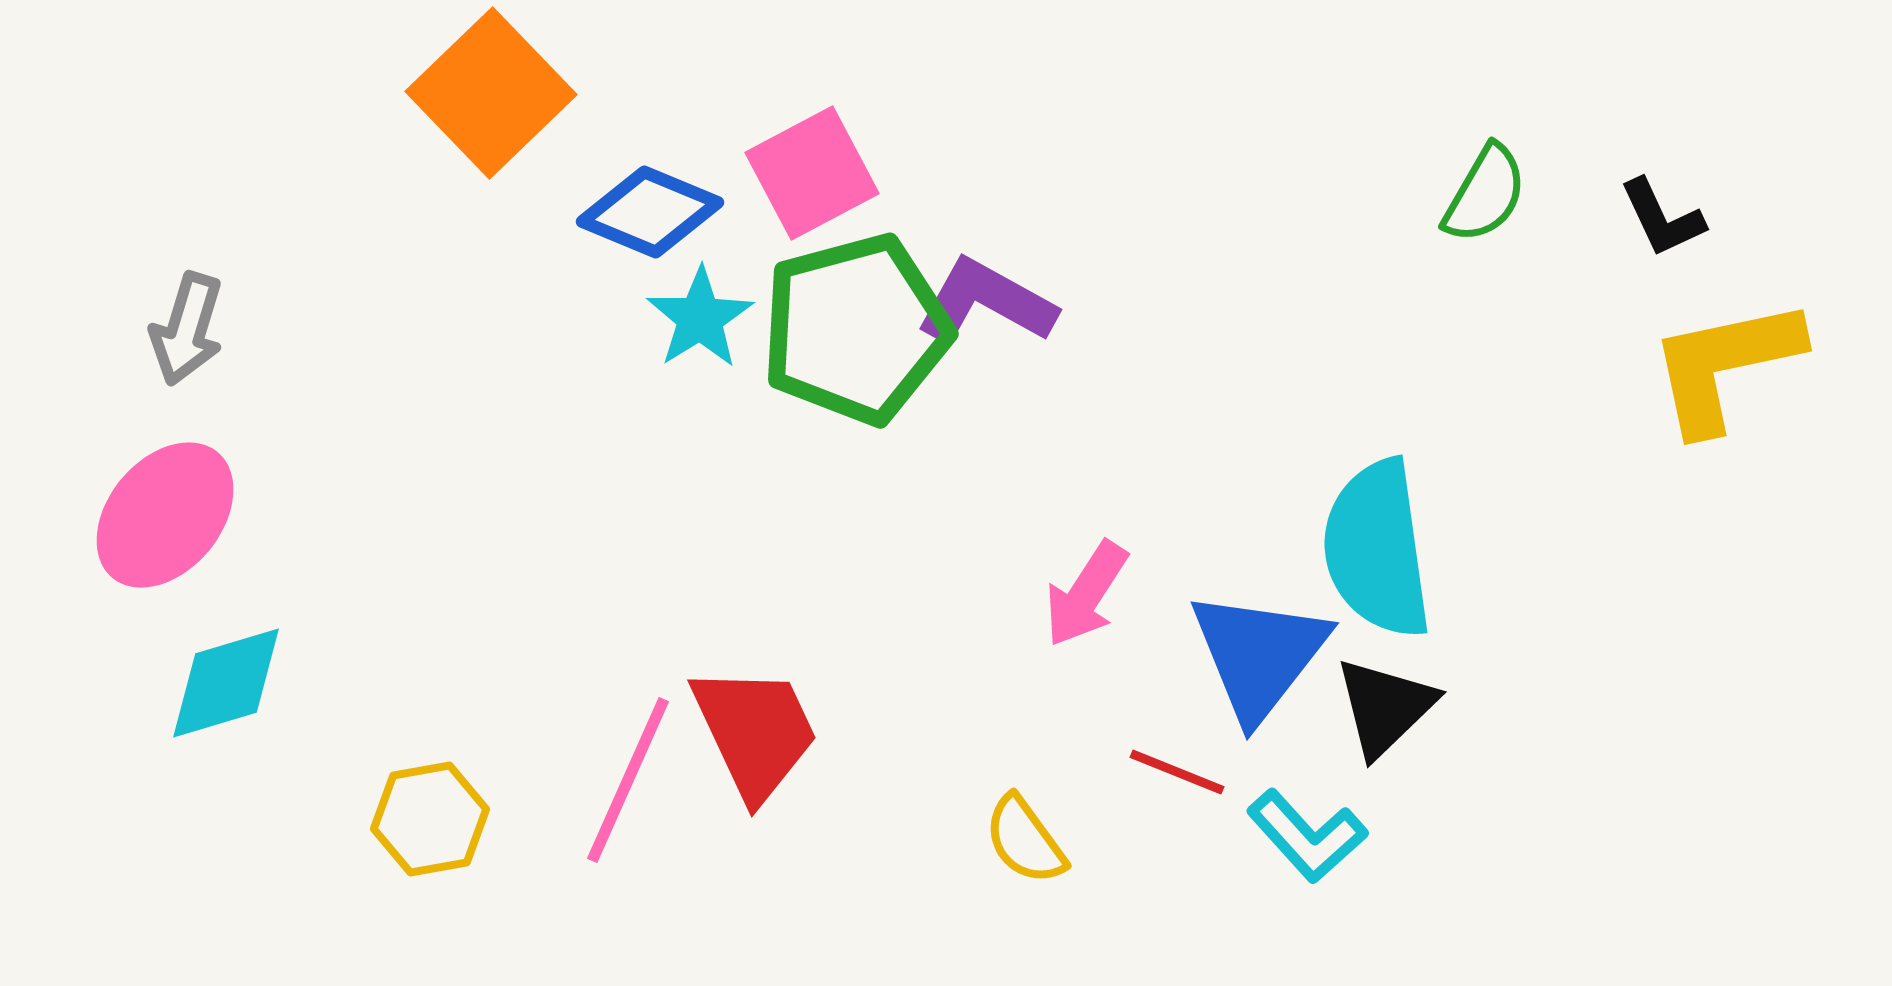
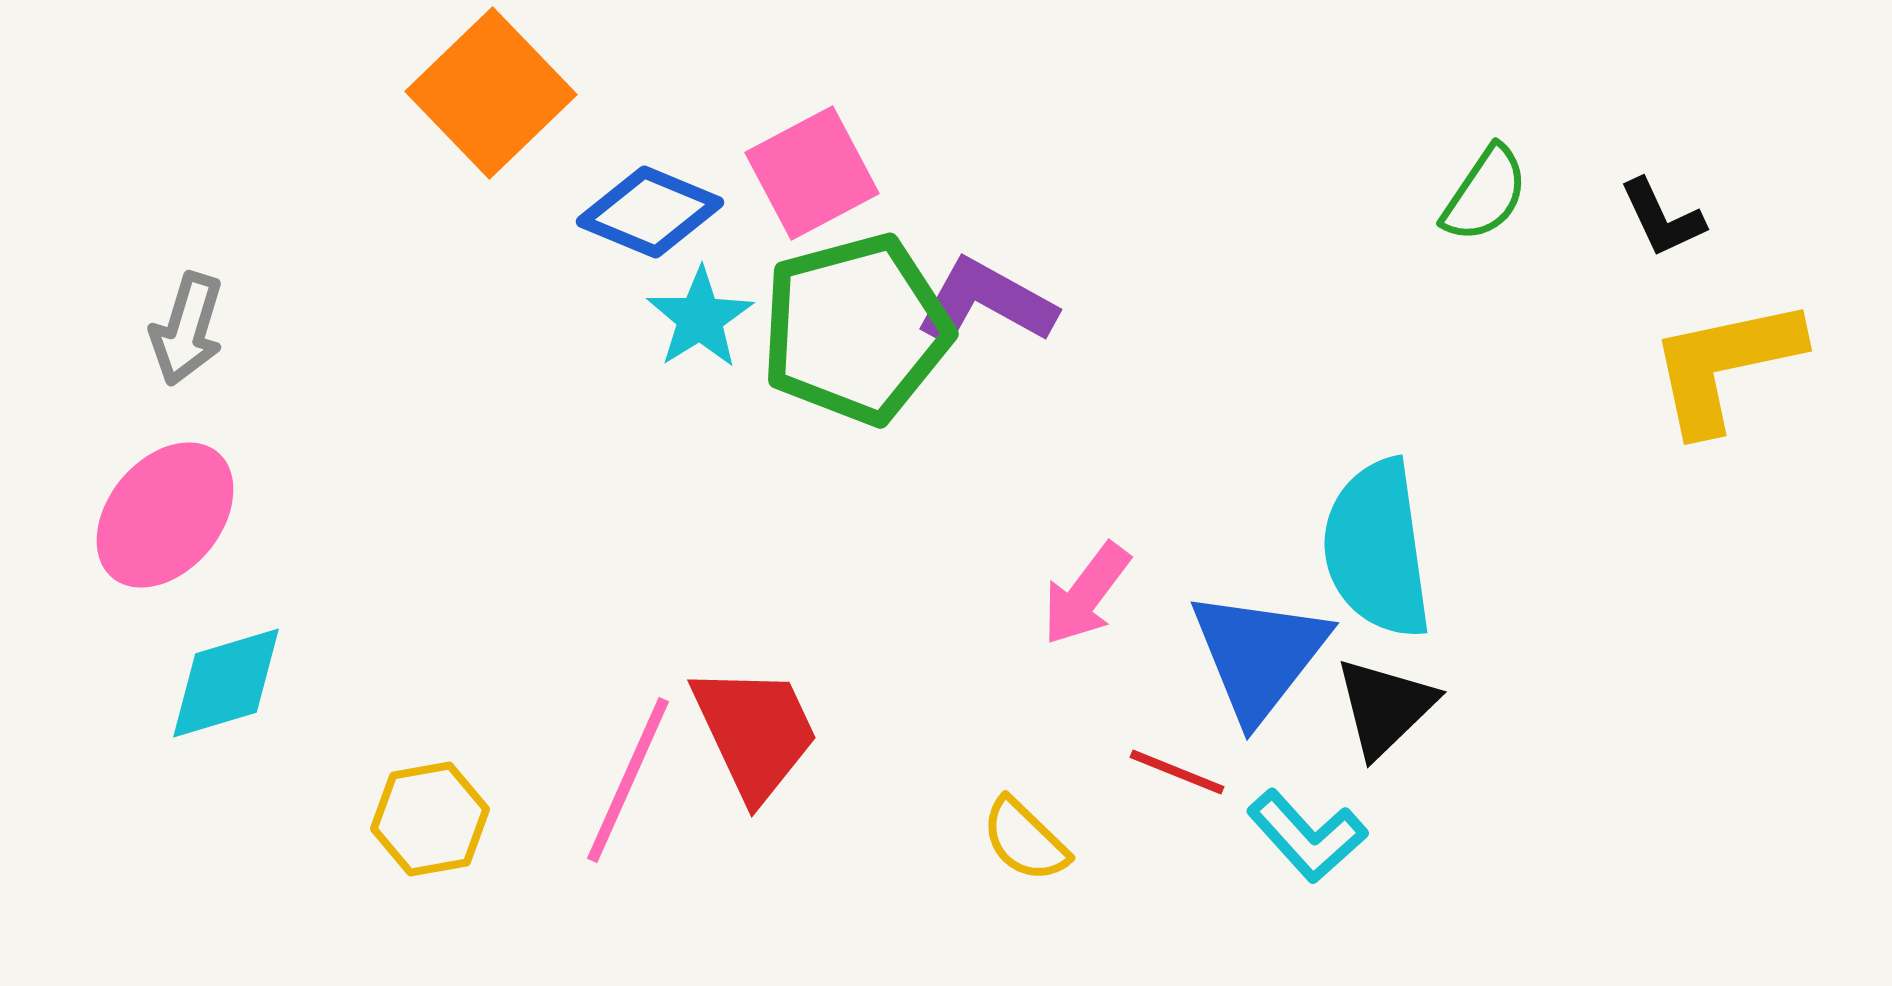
green semicircle: rotated 4 degrees clockwise
pink arrow: rotated 4 degrees clockwise
yellow semicircle: rotated 10 degrees counterclockwise
